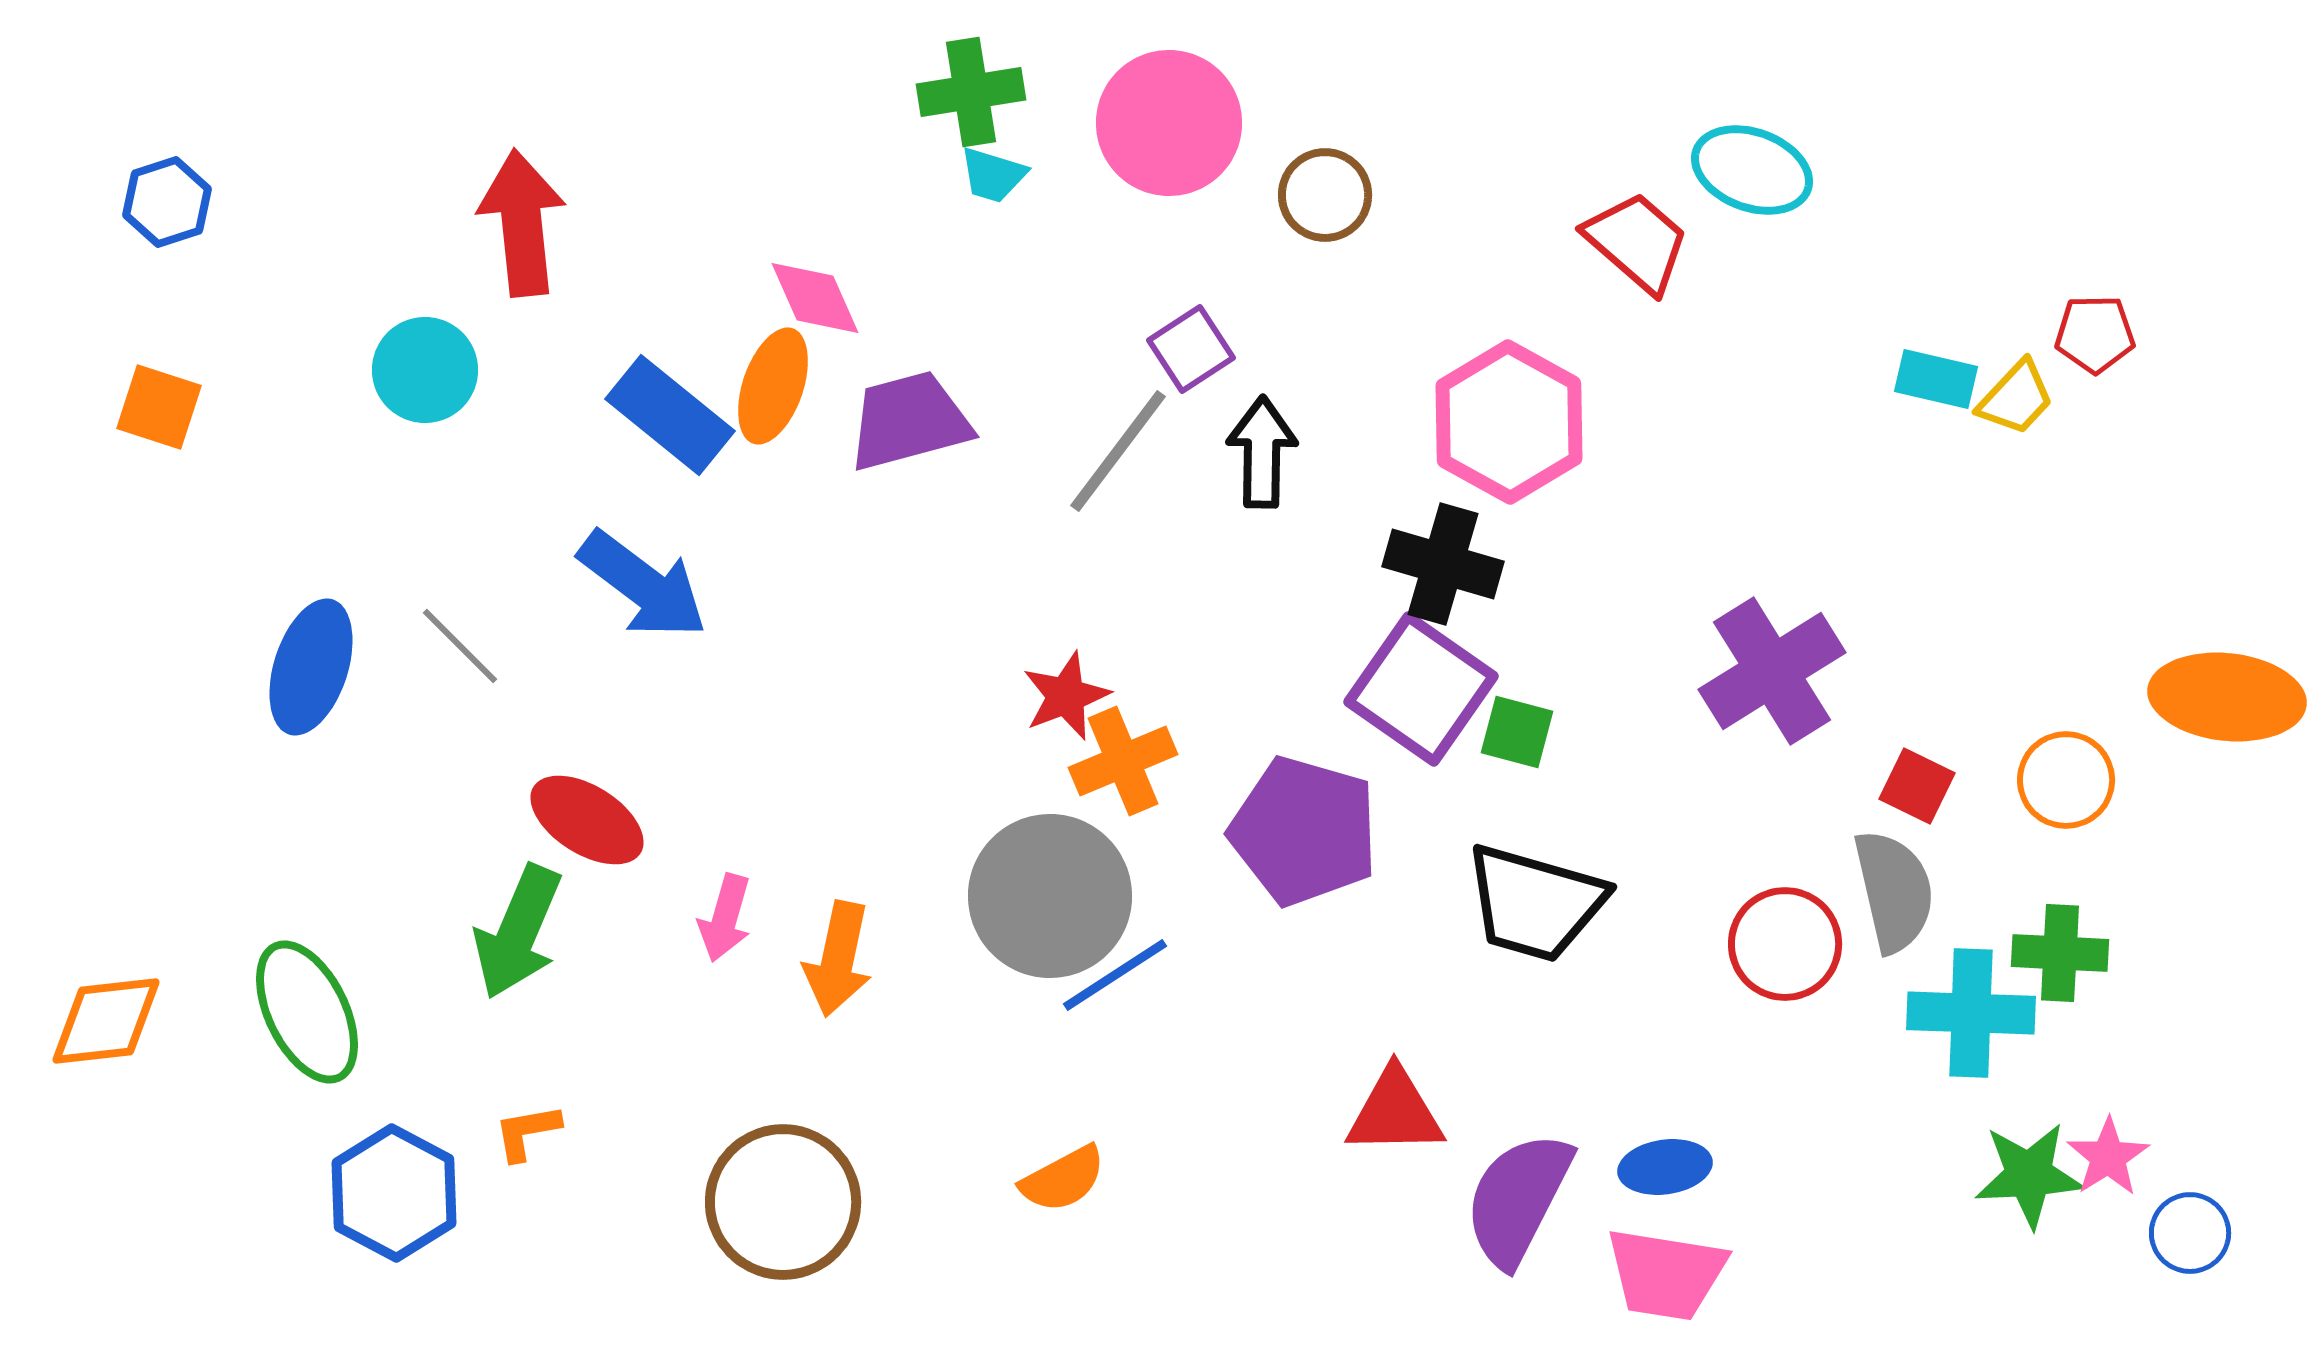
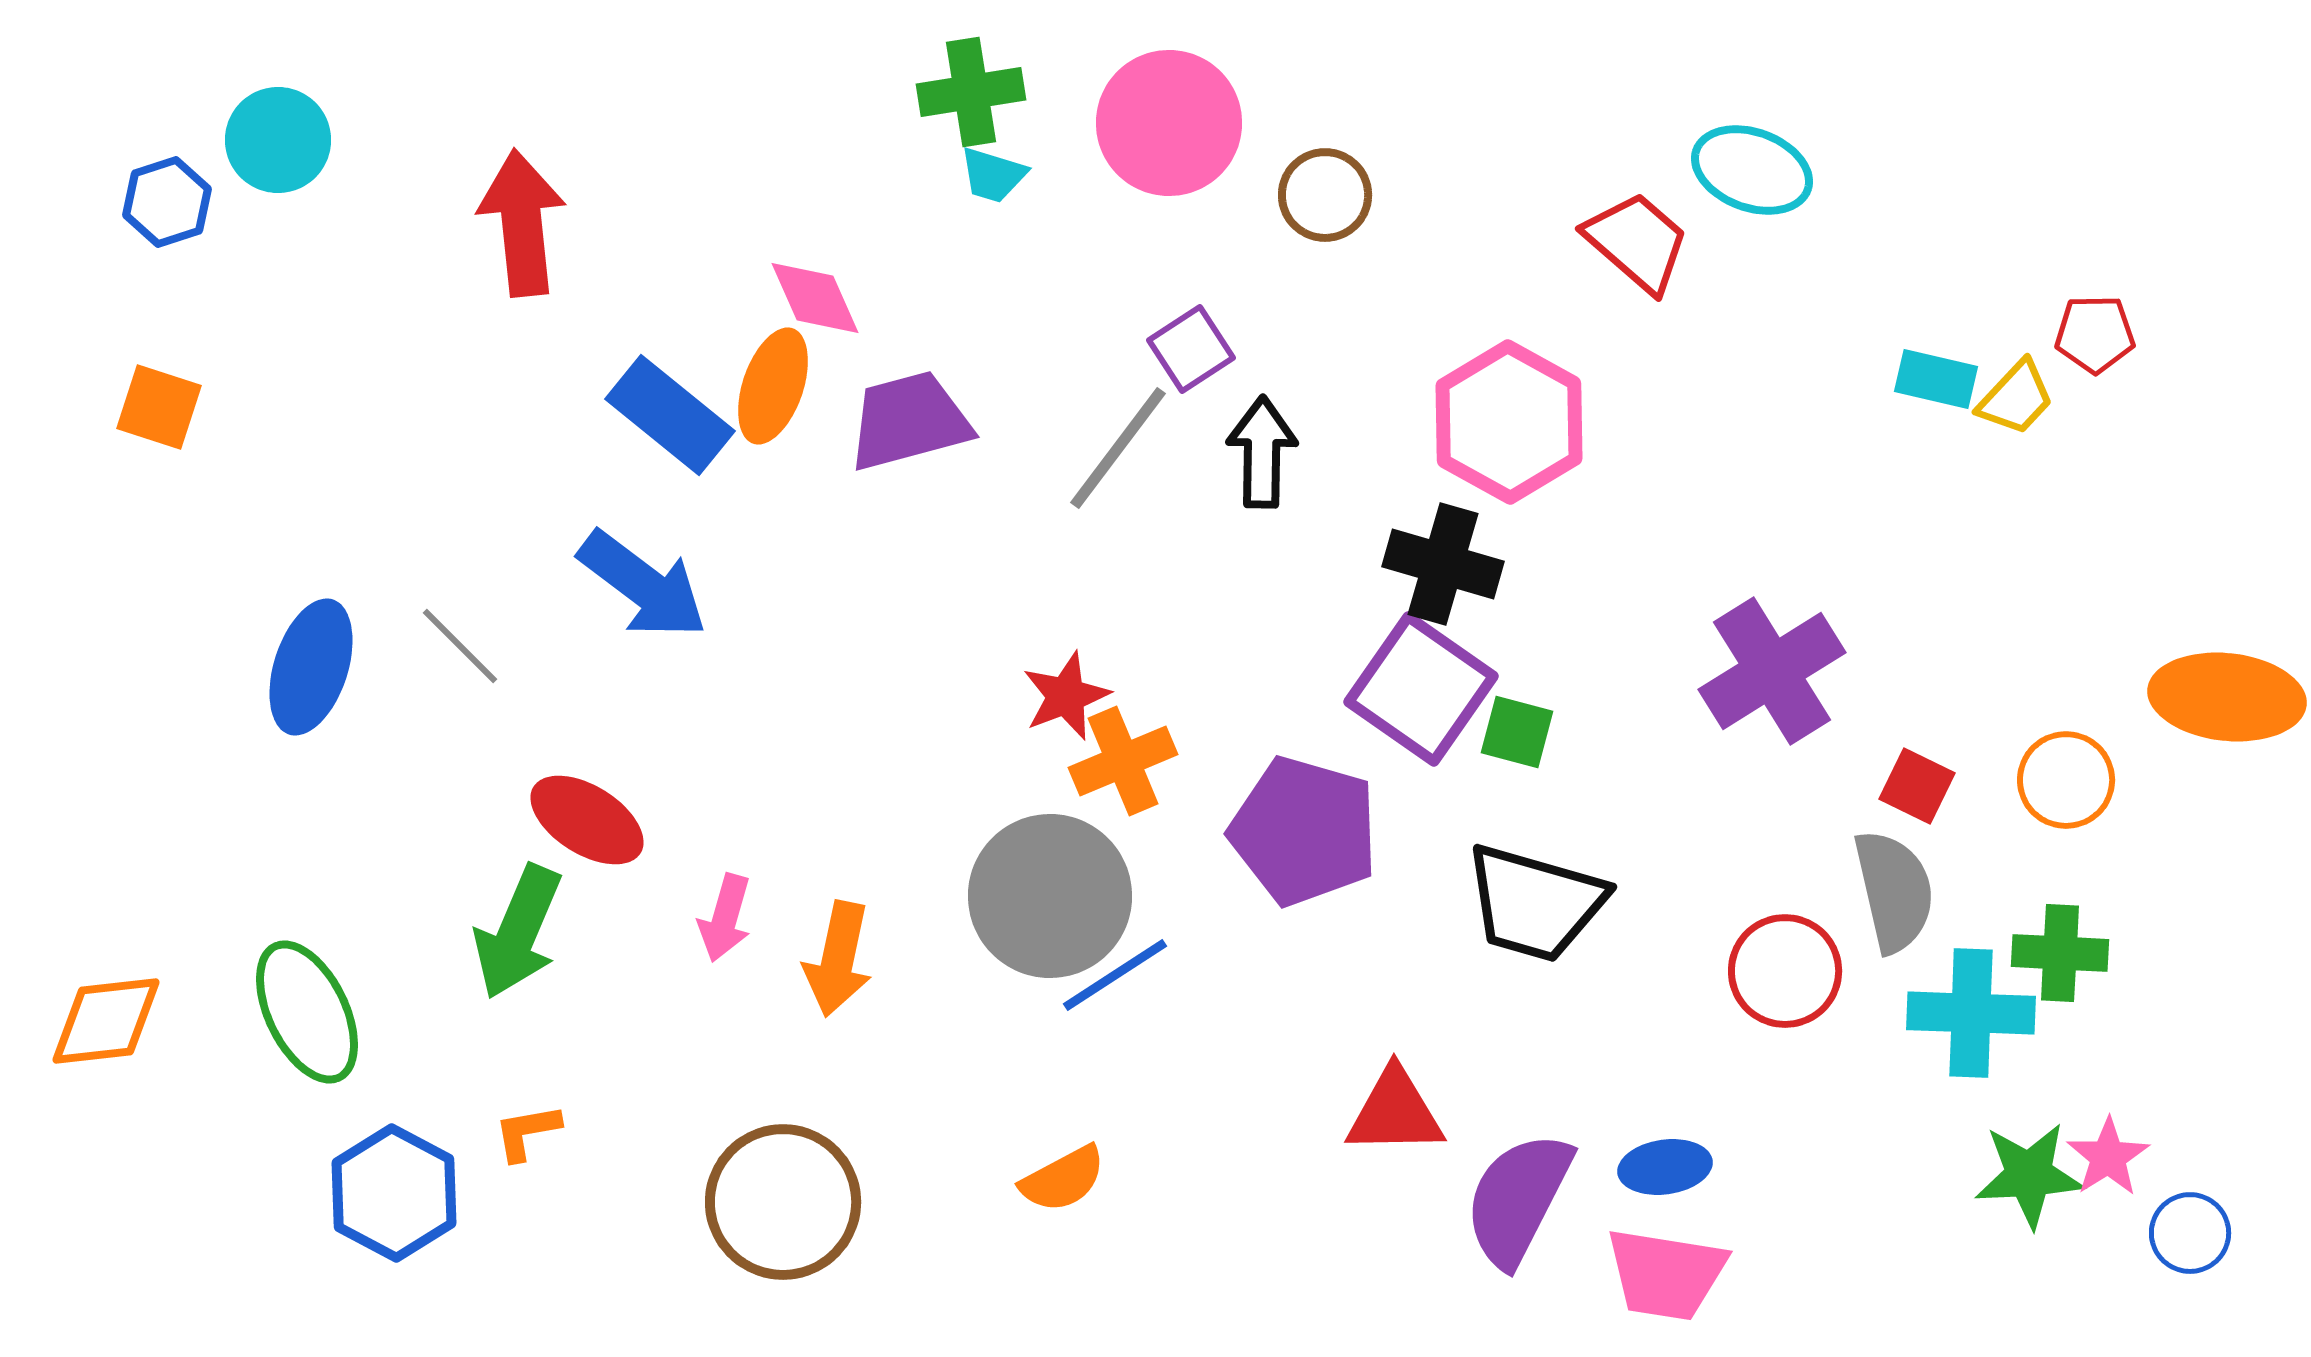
cyan circle at (425, 370): moved 147 px left, 230 px up
gray line at (1118, 451): moved 3 px up
red circle at (1785, 944): moved 27 px down
